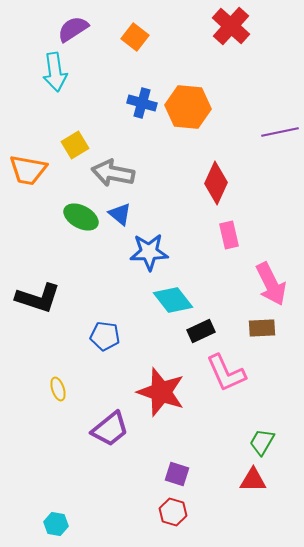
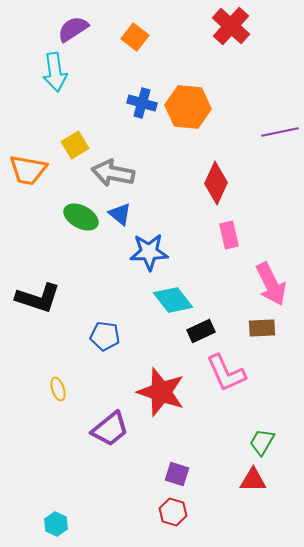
cyan hexagon: rotated 15 degrees clockwise
